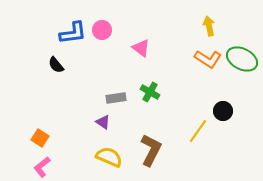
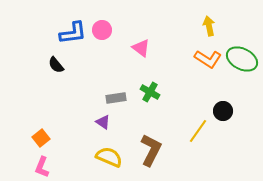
orange square: moved 1 px right; rotated 18 degrees clockwise
pink L-shape: rotated 30 degrees counterclockwise
